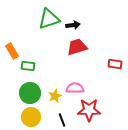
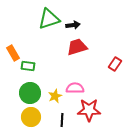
orange rectangle: moved 1 px right, 2 px down
red rectangle: rotated 64 degrees counterclockwise
black line: rotated 24 degrees clockwise
